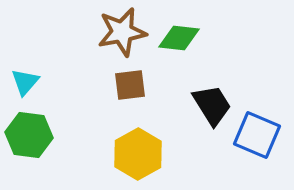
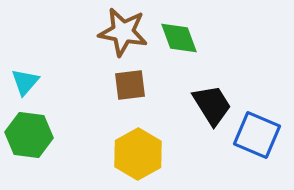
brown star: moved 1 px right; rotated 21 degrees clockwise
green diamond: rotated 63 degrees clockwise
